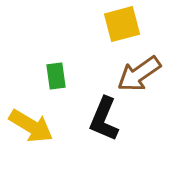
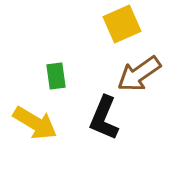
yellow square: rotated 9 degrees counterclockwise
black L-shape: moved 1 px up
yellow arrow: moved 4 px right, 3 px up
